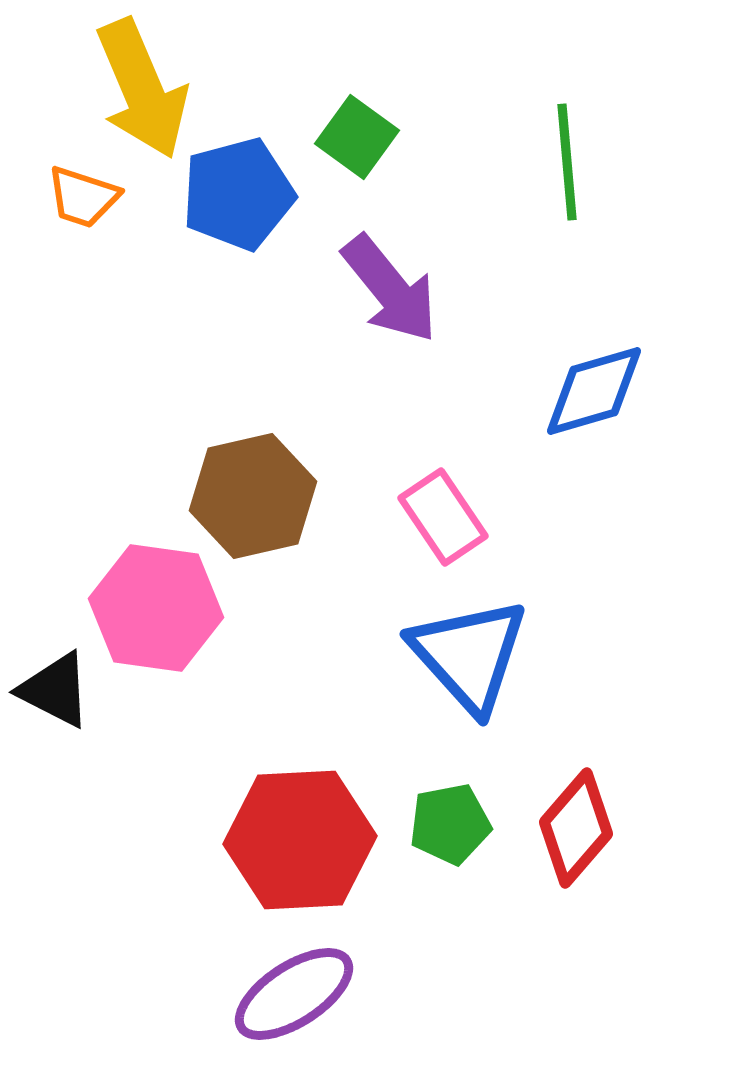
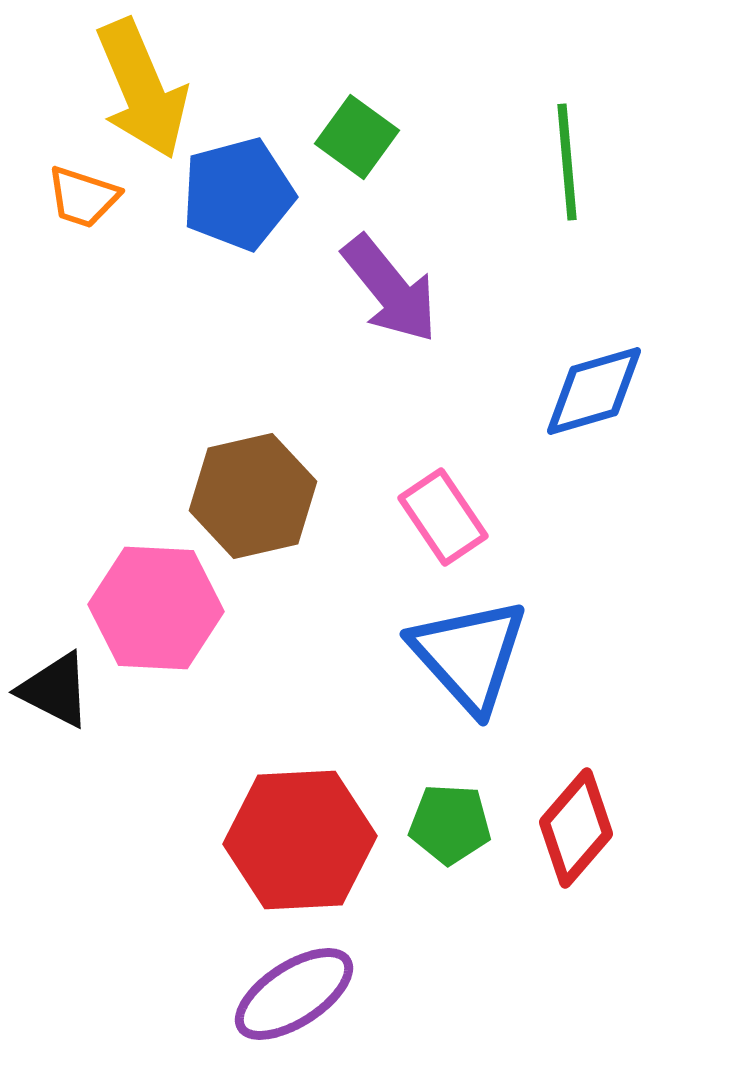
pink hexagon: rotated 5 degrees counterclockwise
green pentagon: rotated 14 degrees clockwise
